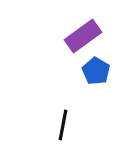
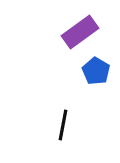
purple rectangle: moved 3 px left, 4 px up
